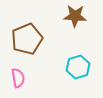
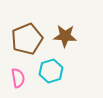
brown star: moved 10 px left, 20 px down
cyan hexagon: moved 27 px left, 4 px down
